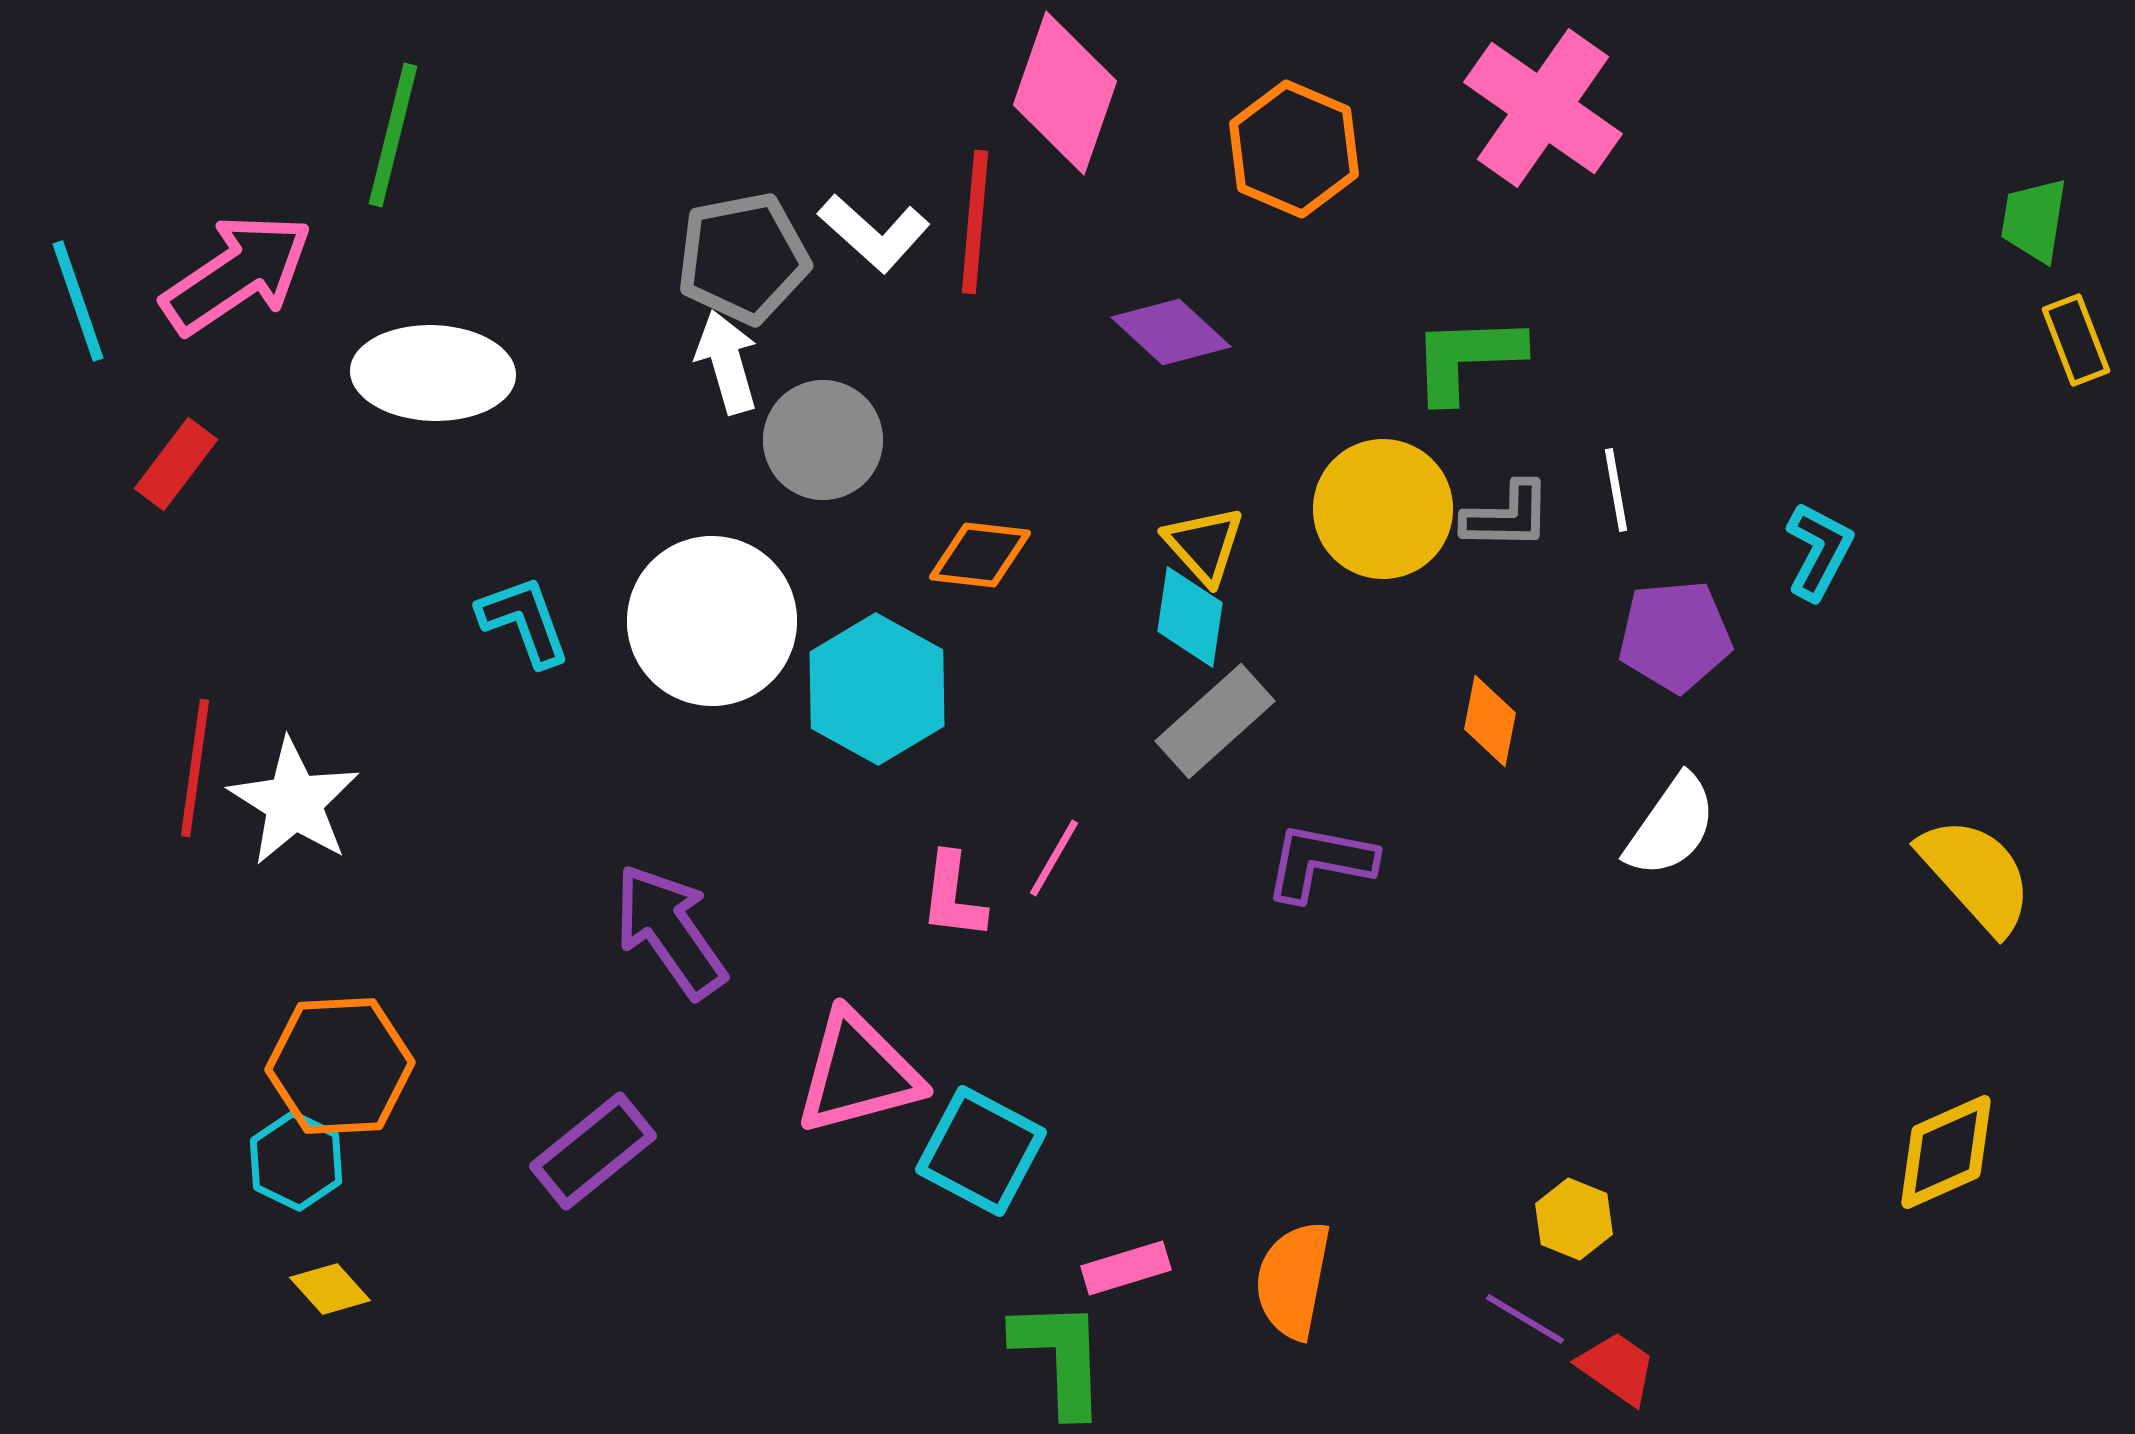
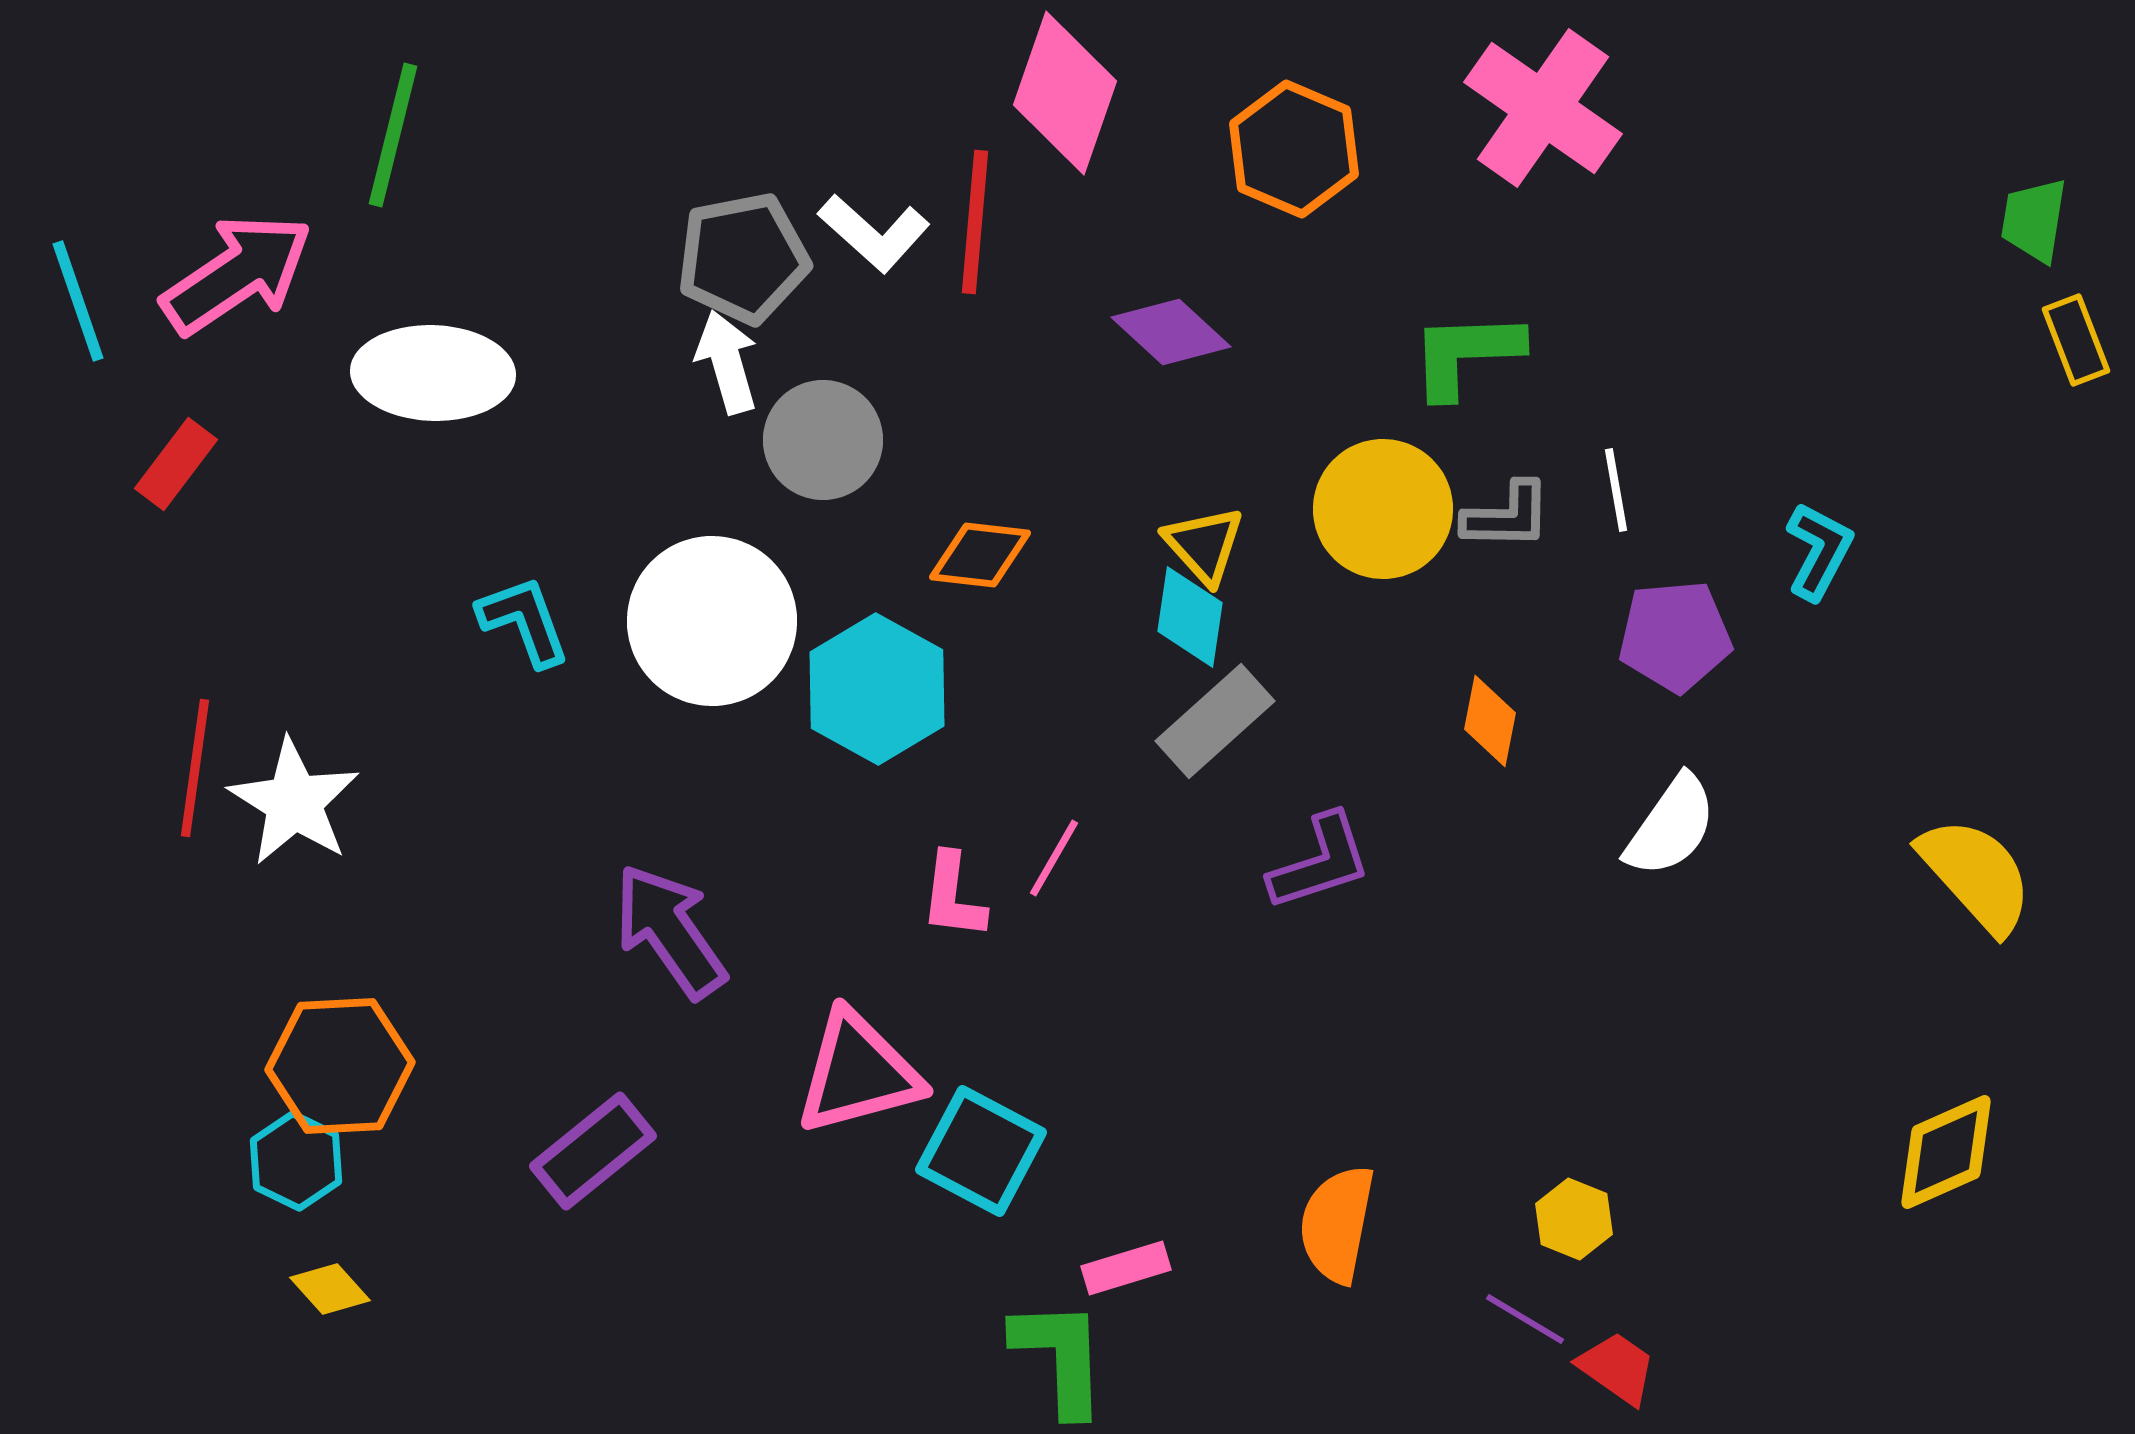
green L-shape at (1467, 358): moved 1 px left, 4 px up
purple L-shape at (1320, 862): rotated 151 degrees clockwise
orange semicircle at (1293, 1280): moved 44 px right, 56 px up
